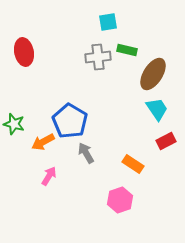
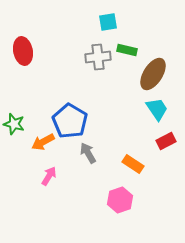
red ellipse: moved 1 px left, 1 px up
gray arrow: moved 2 px right
